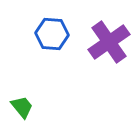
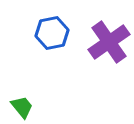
blue hexagon: moved 1 px up; rotated 16 degrees counterclockwise
